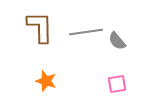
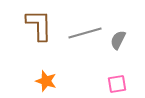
brown L-shape: moved 1 px left, 2 px up
gray line: moved 1 px left, 1 px down; rotated 8 degrees counterclockwise
gray semicircle: moved 1 px right, 1 px up; rotated 66 degrees clockwise
